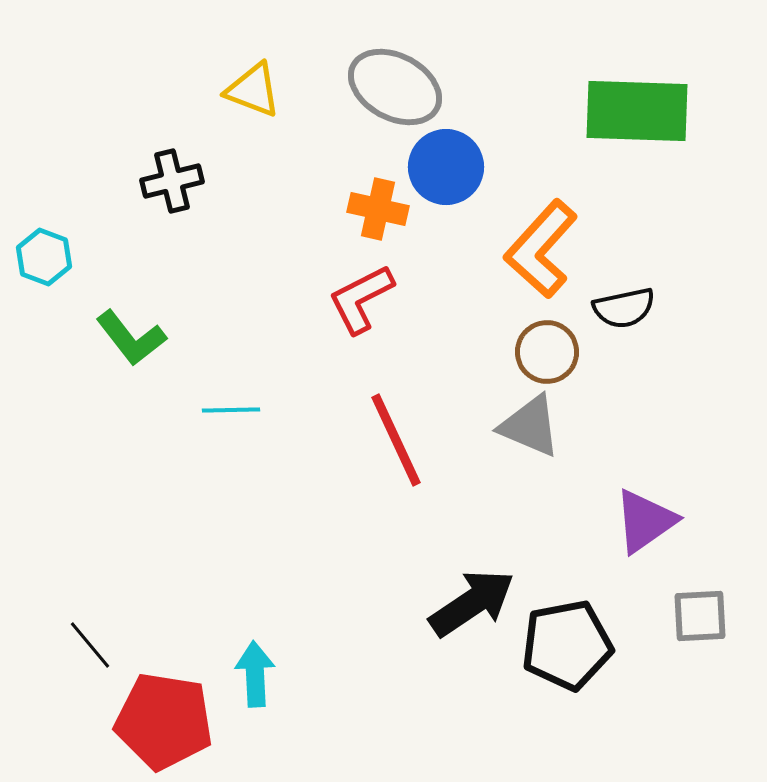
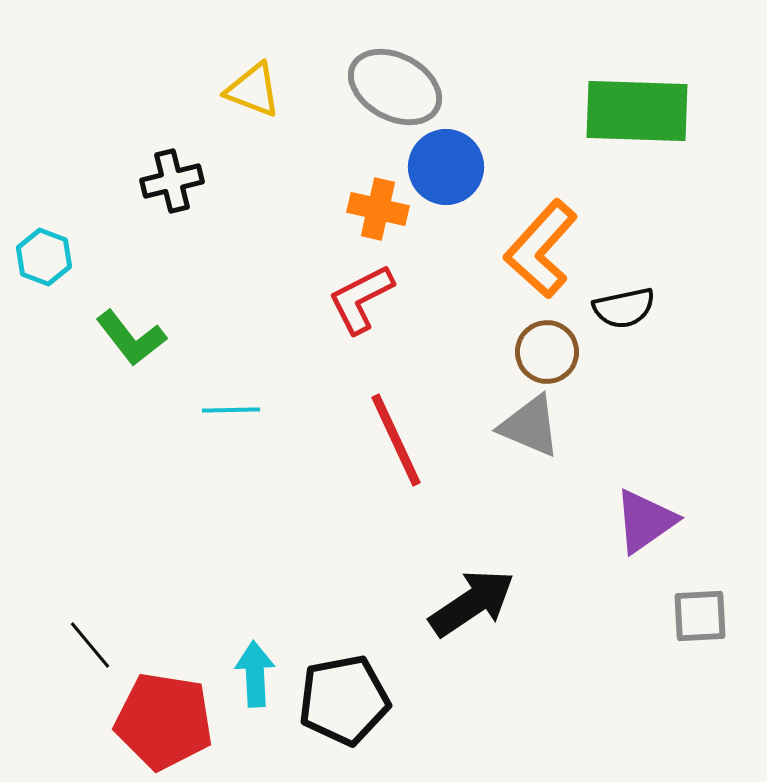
black pentagon: moved 223 px left, 55 px down
